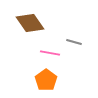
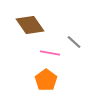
brown diamond: moved 2 px down
gray line: rotated 28 degrees clockwise
